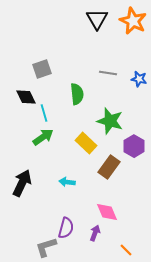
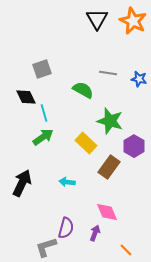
green semicircle: moved 6 px right, 4 px up; rotated 55 degrees counterclockwise
